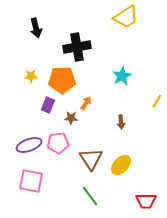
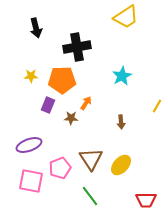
yellow line: moved 5 px down
pink pentagon: moved 2 px right, 25 px down; rotated 15 degrees counterclockwise
red trapezoid: moved 1 px up
